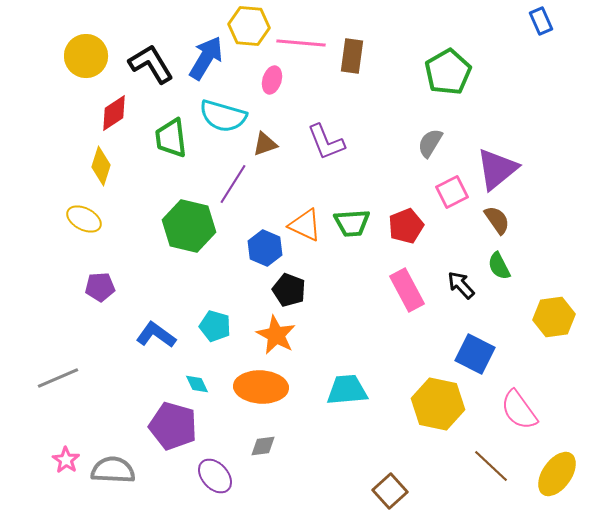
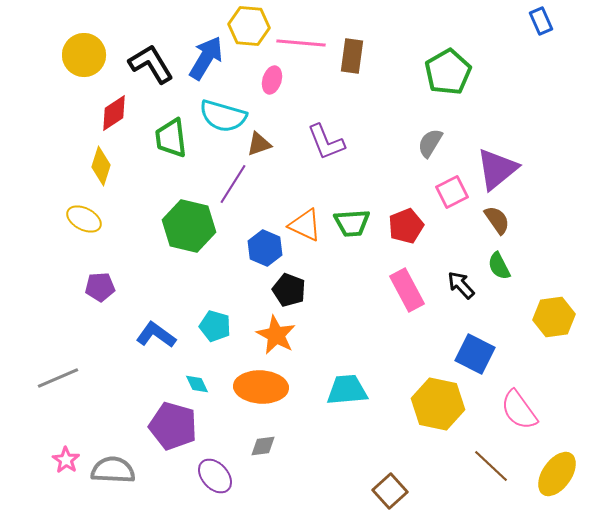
yellow circle at (86, 56): moved 2 px left, 1 px up
brown triangle at (265, 144): moved 6 px left
